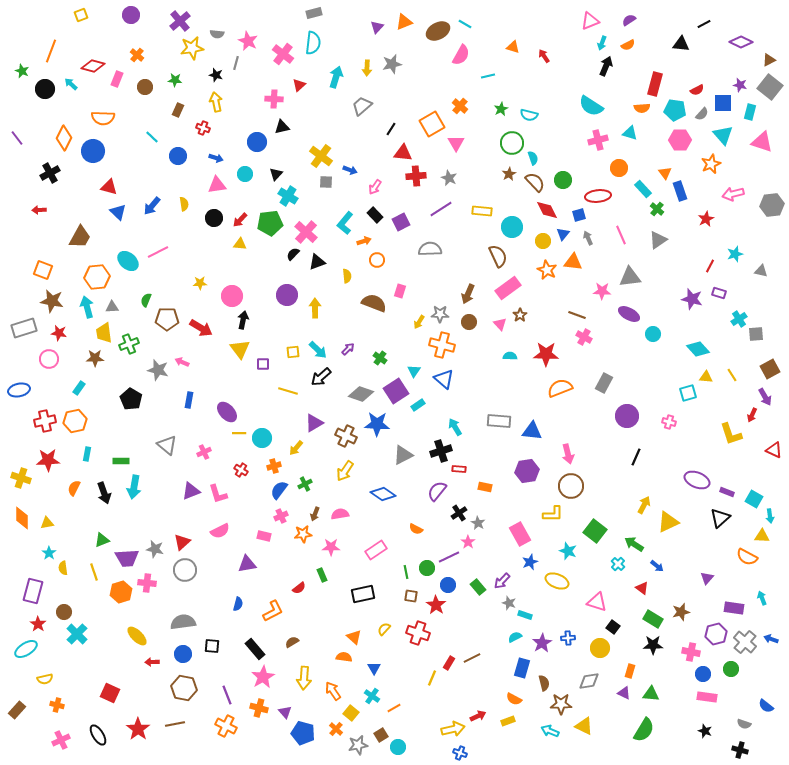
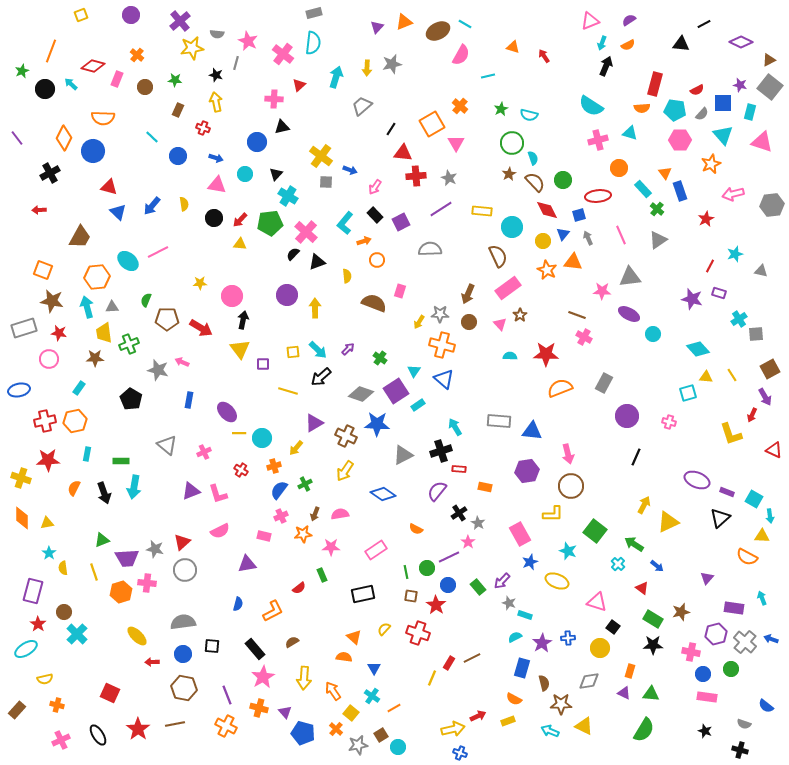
green star at (22, 71): rotated 24 degrees clockwise
pink triangle at (217, 185): rotated 18 degrees clockwise
